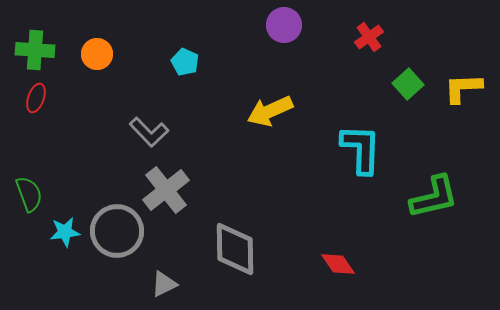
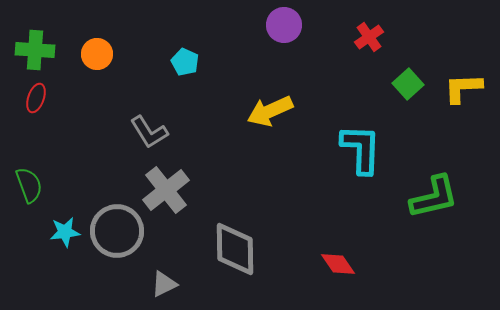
gray L-shape: rotated 12 degrees clockwise
green semicircle: moved 9 px up
